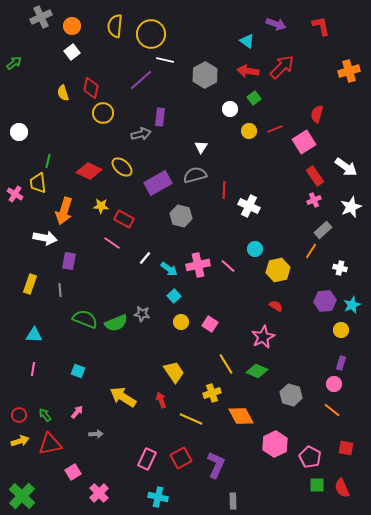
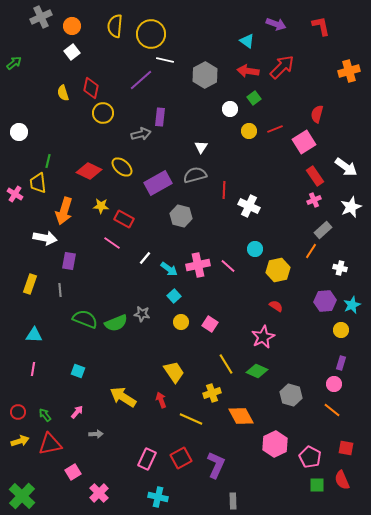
red circle at (19, 415): moved 1 px left, 3 px up
red semicircle at (342, 488): moved 8 px up
